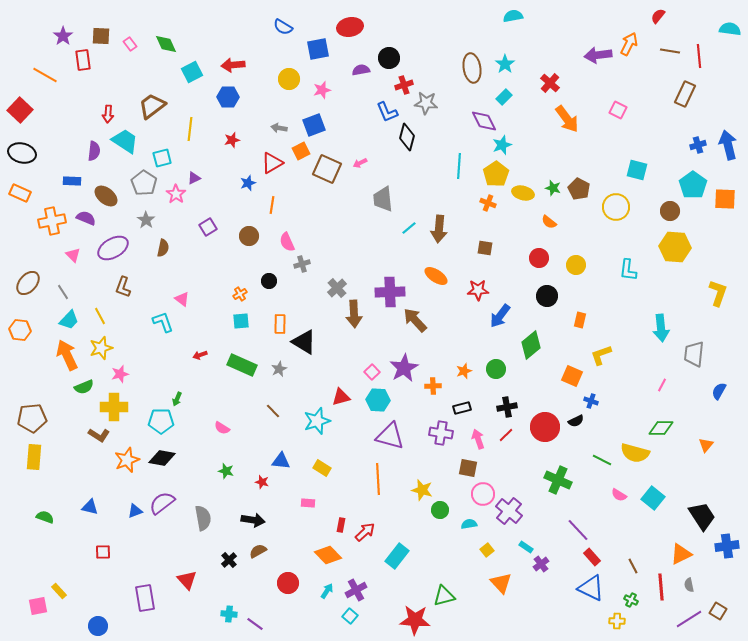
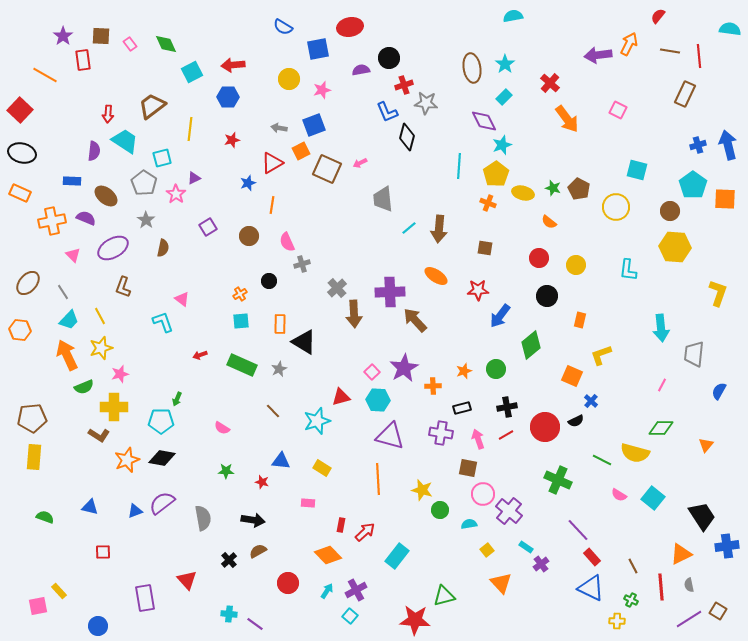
blue cross at (591, 401): rotated 24 degrees clockwise
red line at (506, 435): rotated 14 degrees clockwise
green star at (226, 471): rotated 14 degrees counterclockwise
